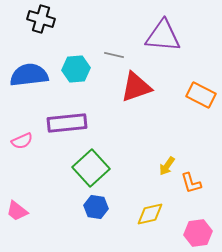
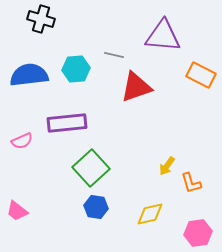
orange rectangle: moved 20 px up
